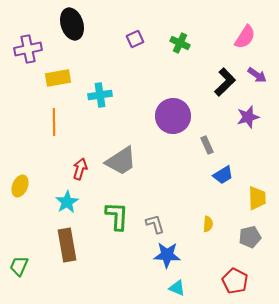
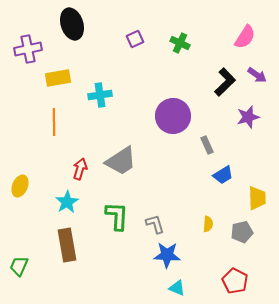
gray pentagon: moved 8 px left, 5 px up
